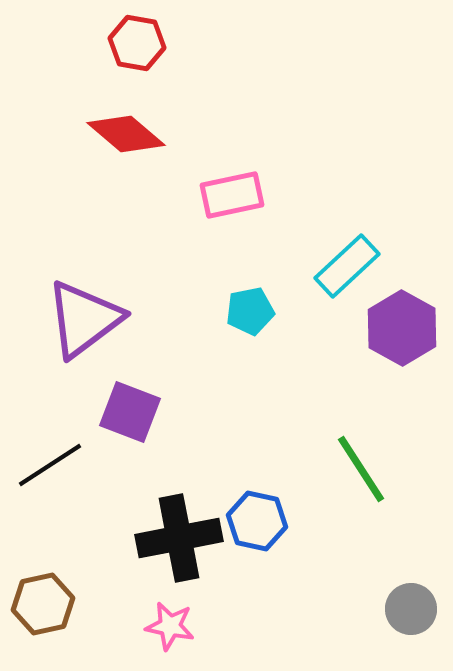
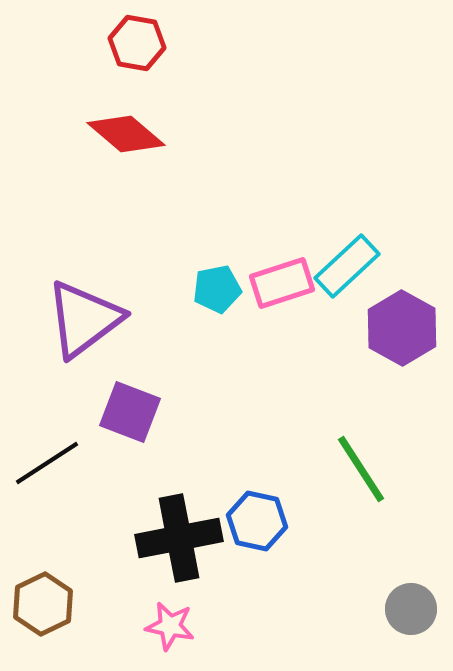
pink rectangle: moved 50 px right, 88 px down; rotated 6 degrees counterclockwise
cyan pentagon: moved 33 px left, 22 px up
black line: moved 3 px left, 2 px up
brown hexagon: rotated 14 degrees counterclockwise
